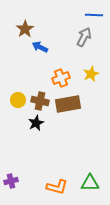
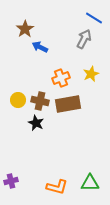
blue line: moved 3 px down; rotated 30 degrees clockwise
gray arrow: moved 2 px down
black star: rotated 21 degrees counterclockwise
